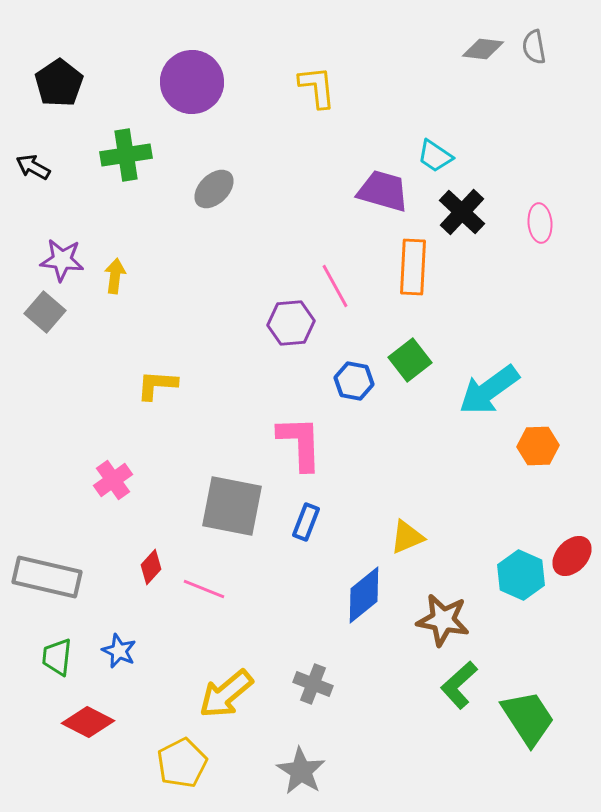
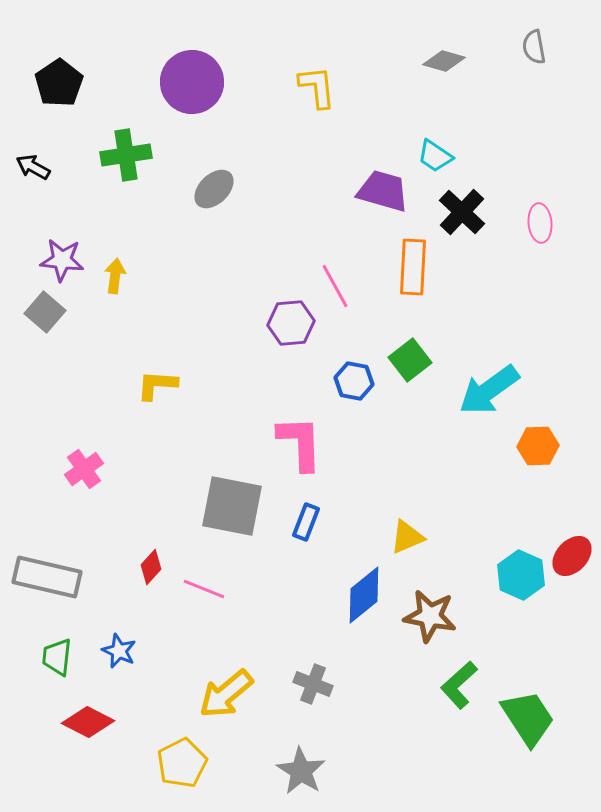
gray diamond at (483, 49): moved 39 px left, 12 px down; rotated 9 degrees clockwise
pink cross at (113, 480): moved 29 px left, 11 px up
brown star at (443, 620): moved 13 px left, 4 px up
